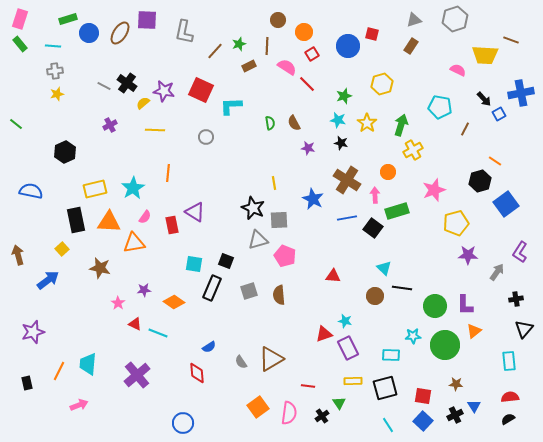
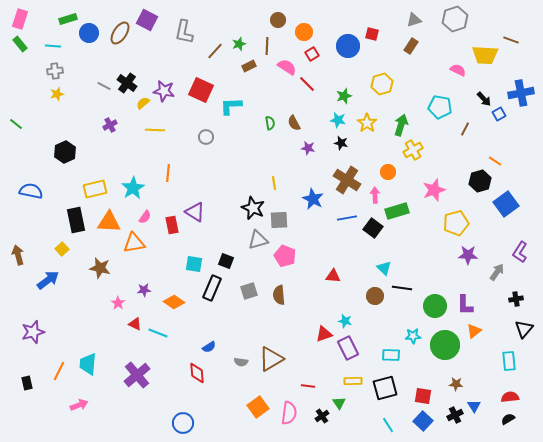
purple square at (147, 20): rotated 25 degrees clockwise
gray semicircle at (241, 362): rotated 48 degrees counterclockwise
